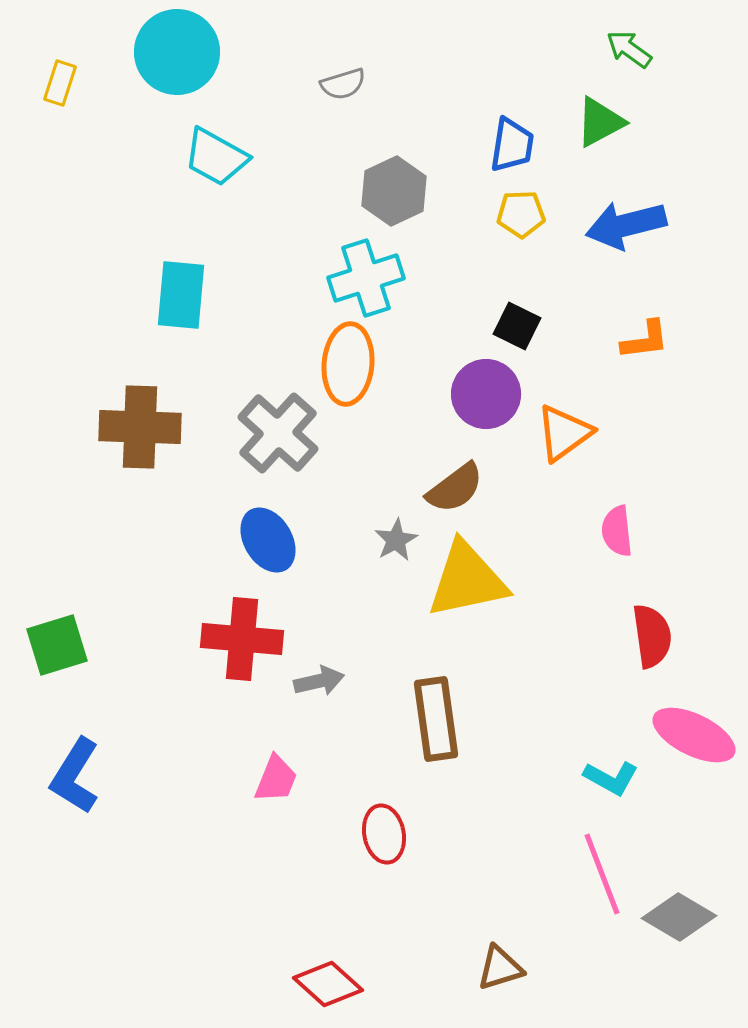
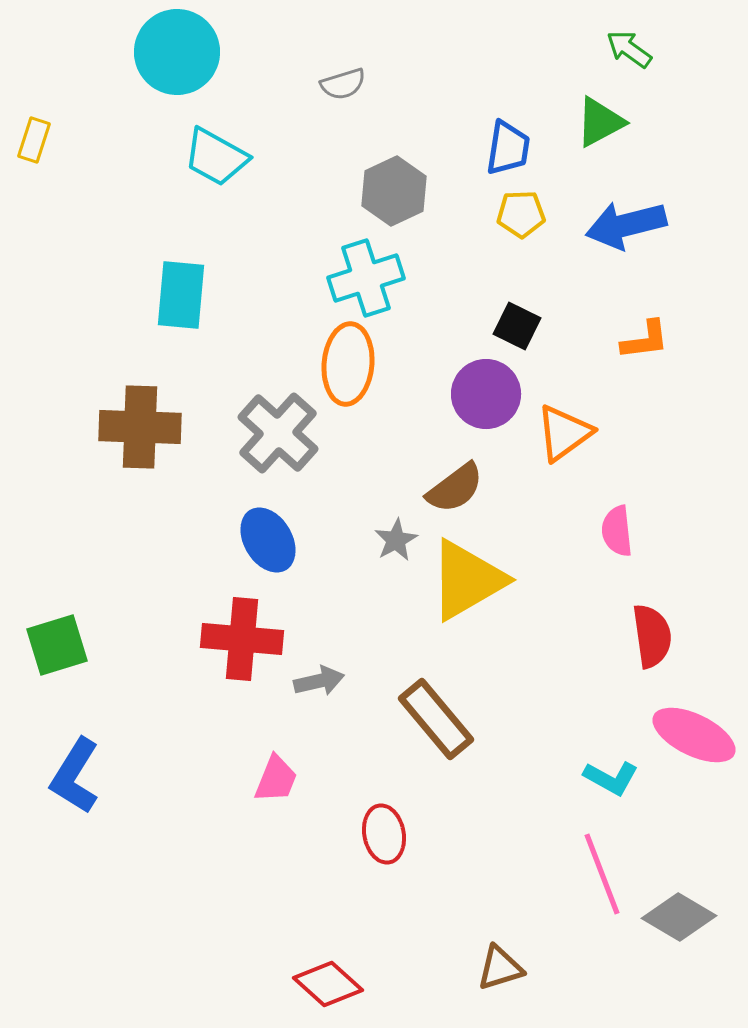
yellow rectangle: moved 26 px left, 57 px down
blue trapezoid: moved 4 px left, 3 px down
yellow triangle: rotated 18 degrees counterclockwise
brown rectangle: rotated 32 degrees counterclockwise
